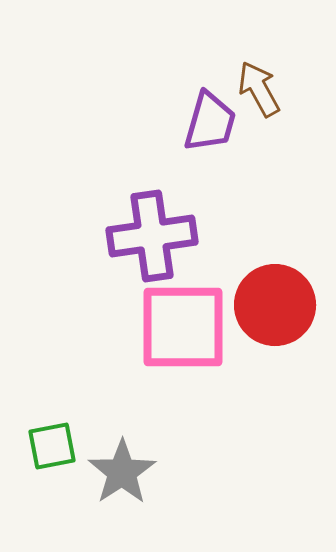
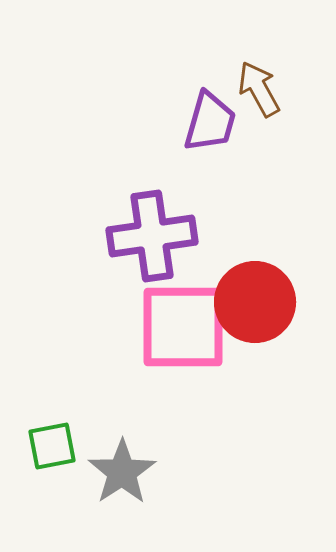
red circle: moved 20 px left, 3 px up
